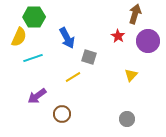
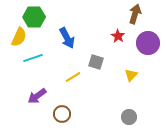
purple circle: moved 2 px down
gray square: moved 7 px right, 5 px down
gray circle: moved 2 px right, 2 px up
